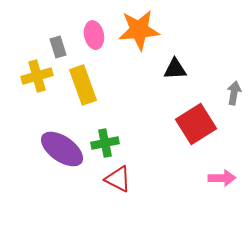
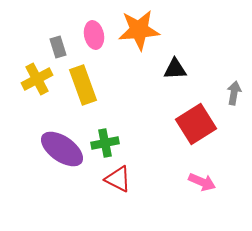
yellow cross: moved 3 px down; rotated 12 degrees counterclockwise
pink arrow: moved 20 px left, 4 px down; rotated 24 degrees clockwise
